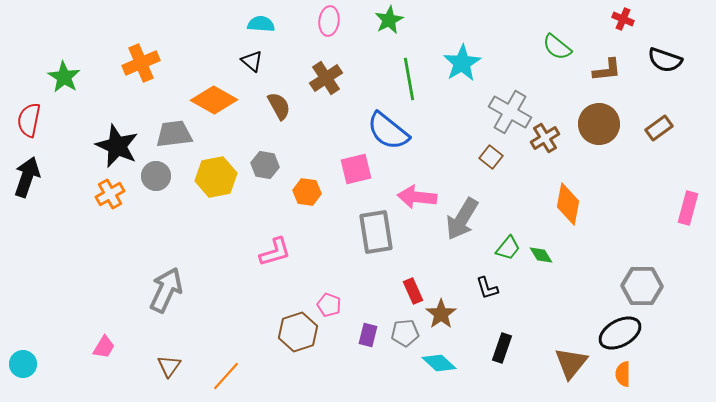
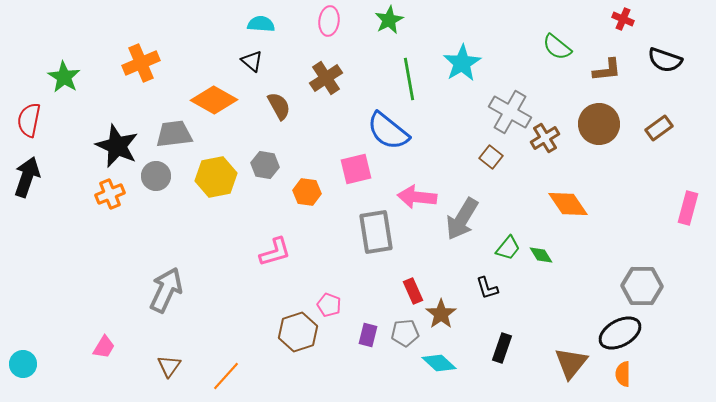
orange cross at (110, 194): rotated 8 degrees clockwise
orange diamond at (568, 204): rotated 45 degrees counterclockwise
